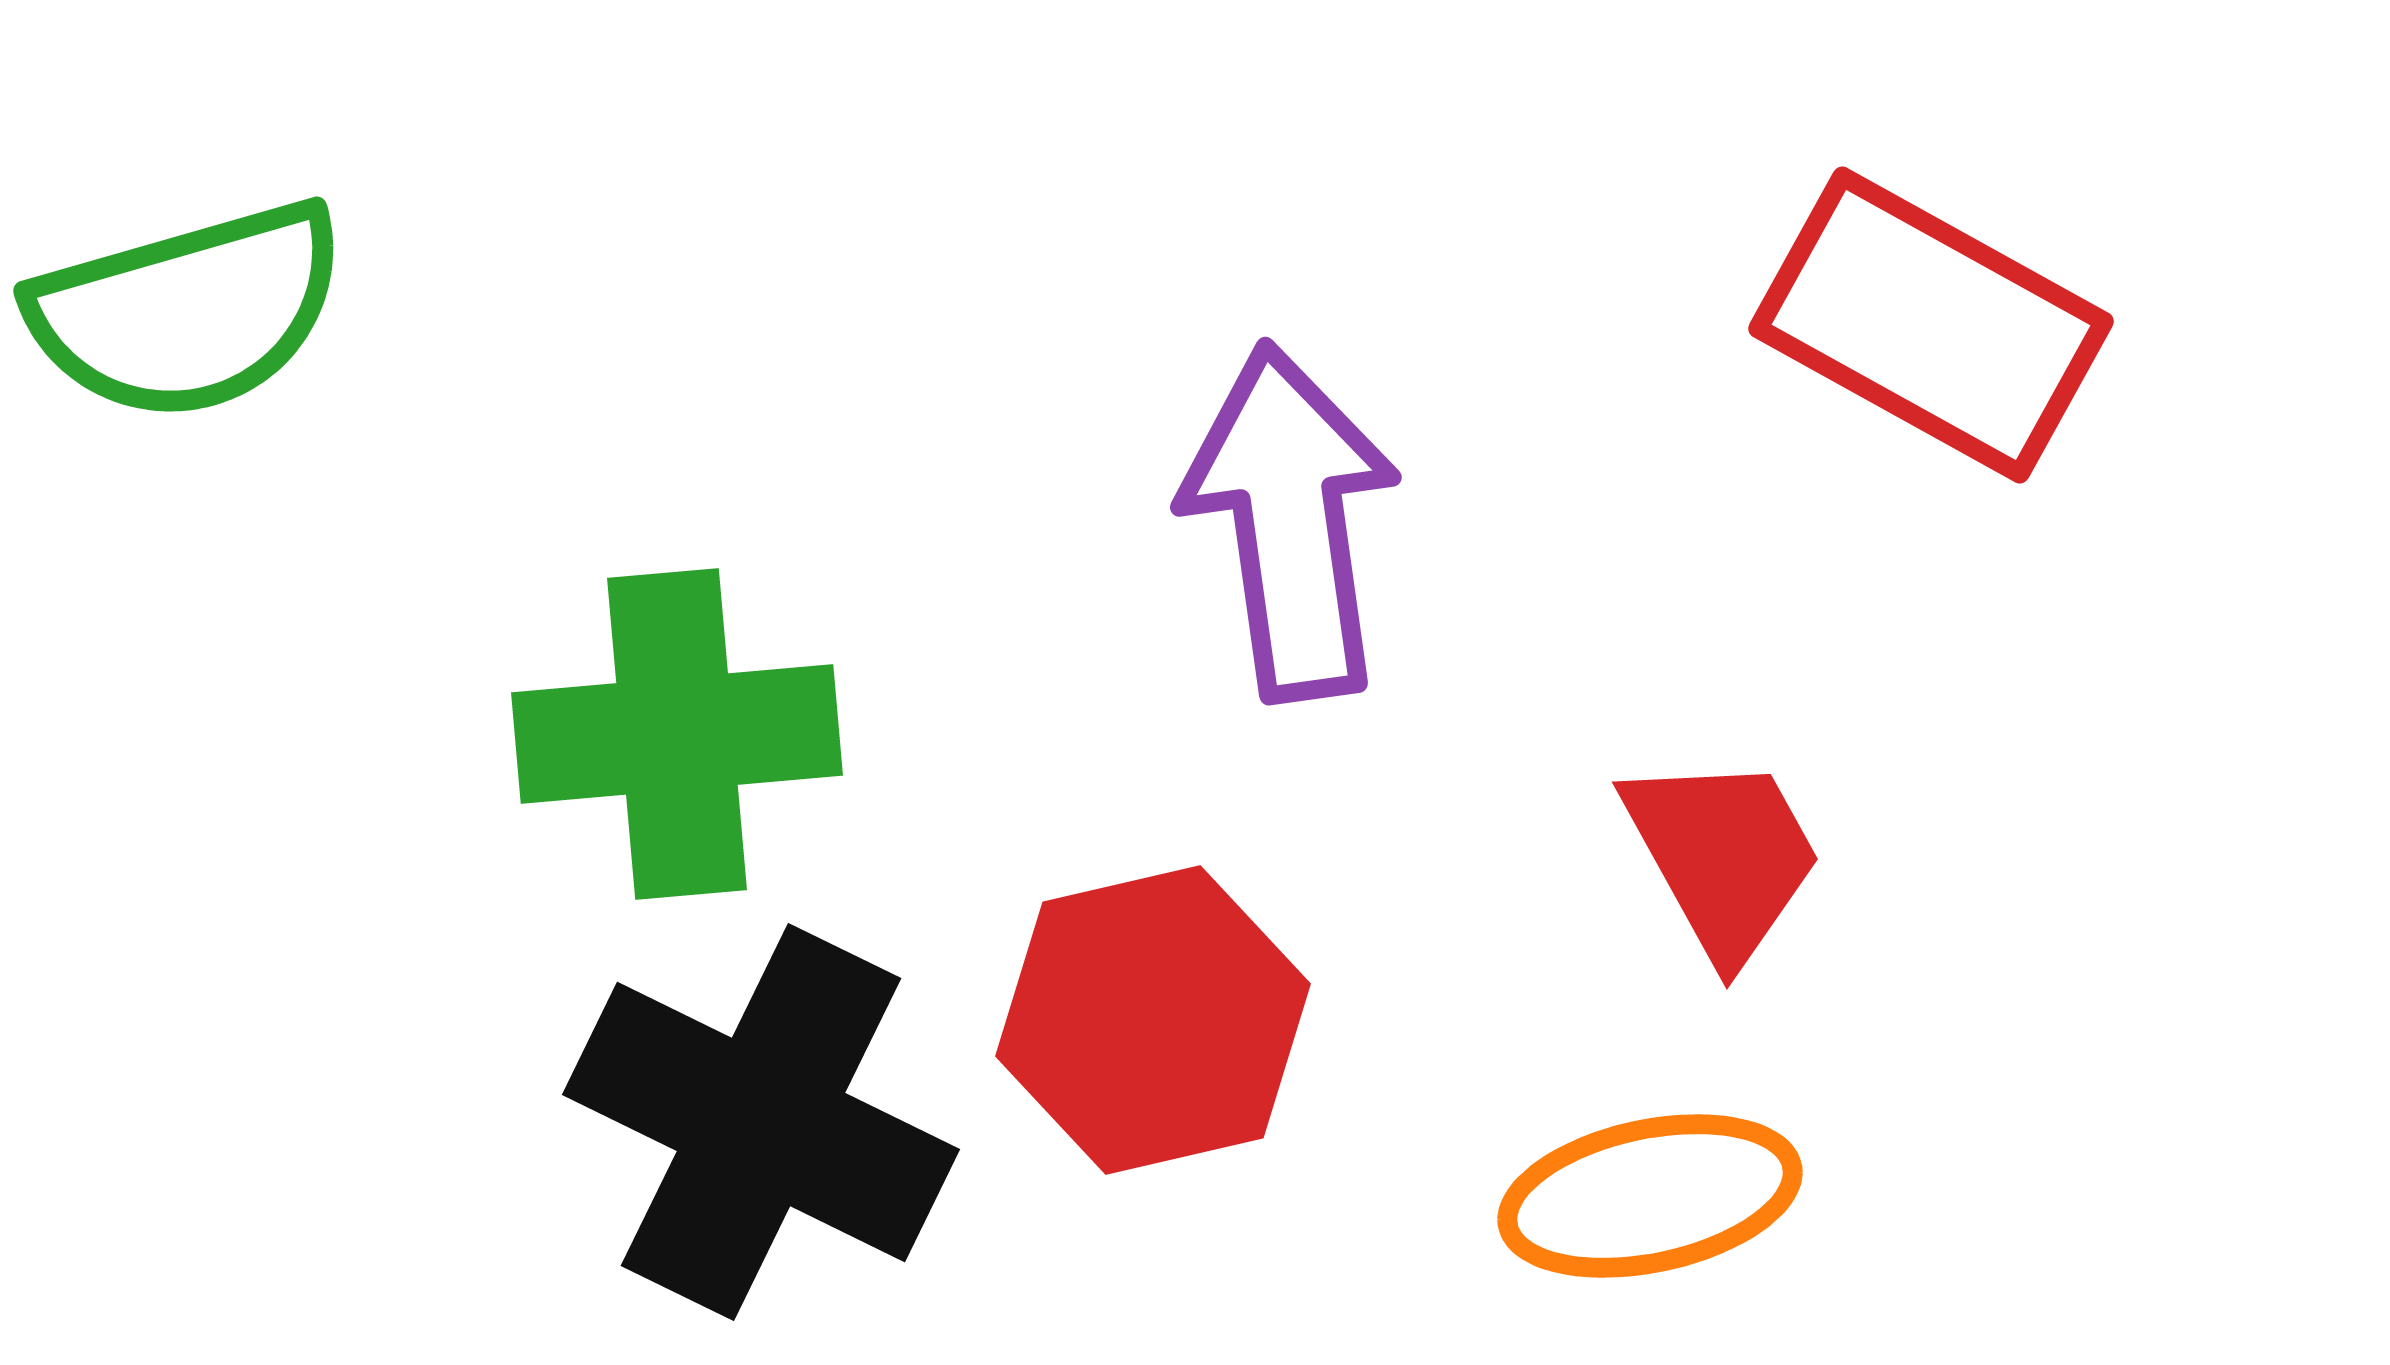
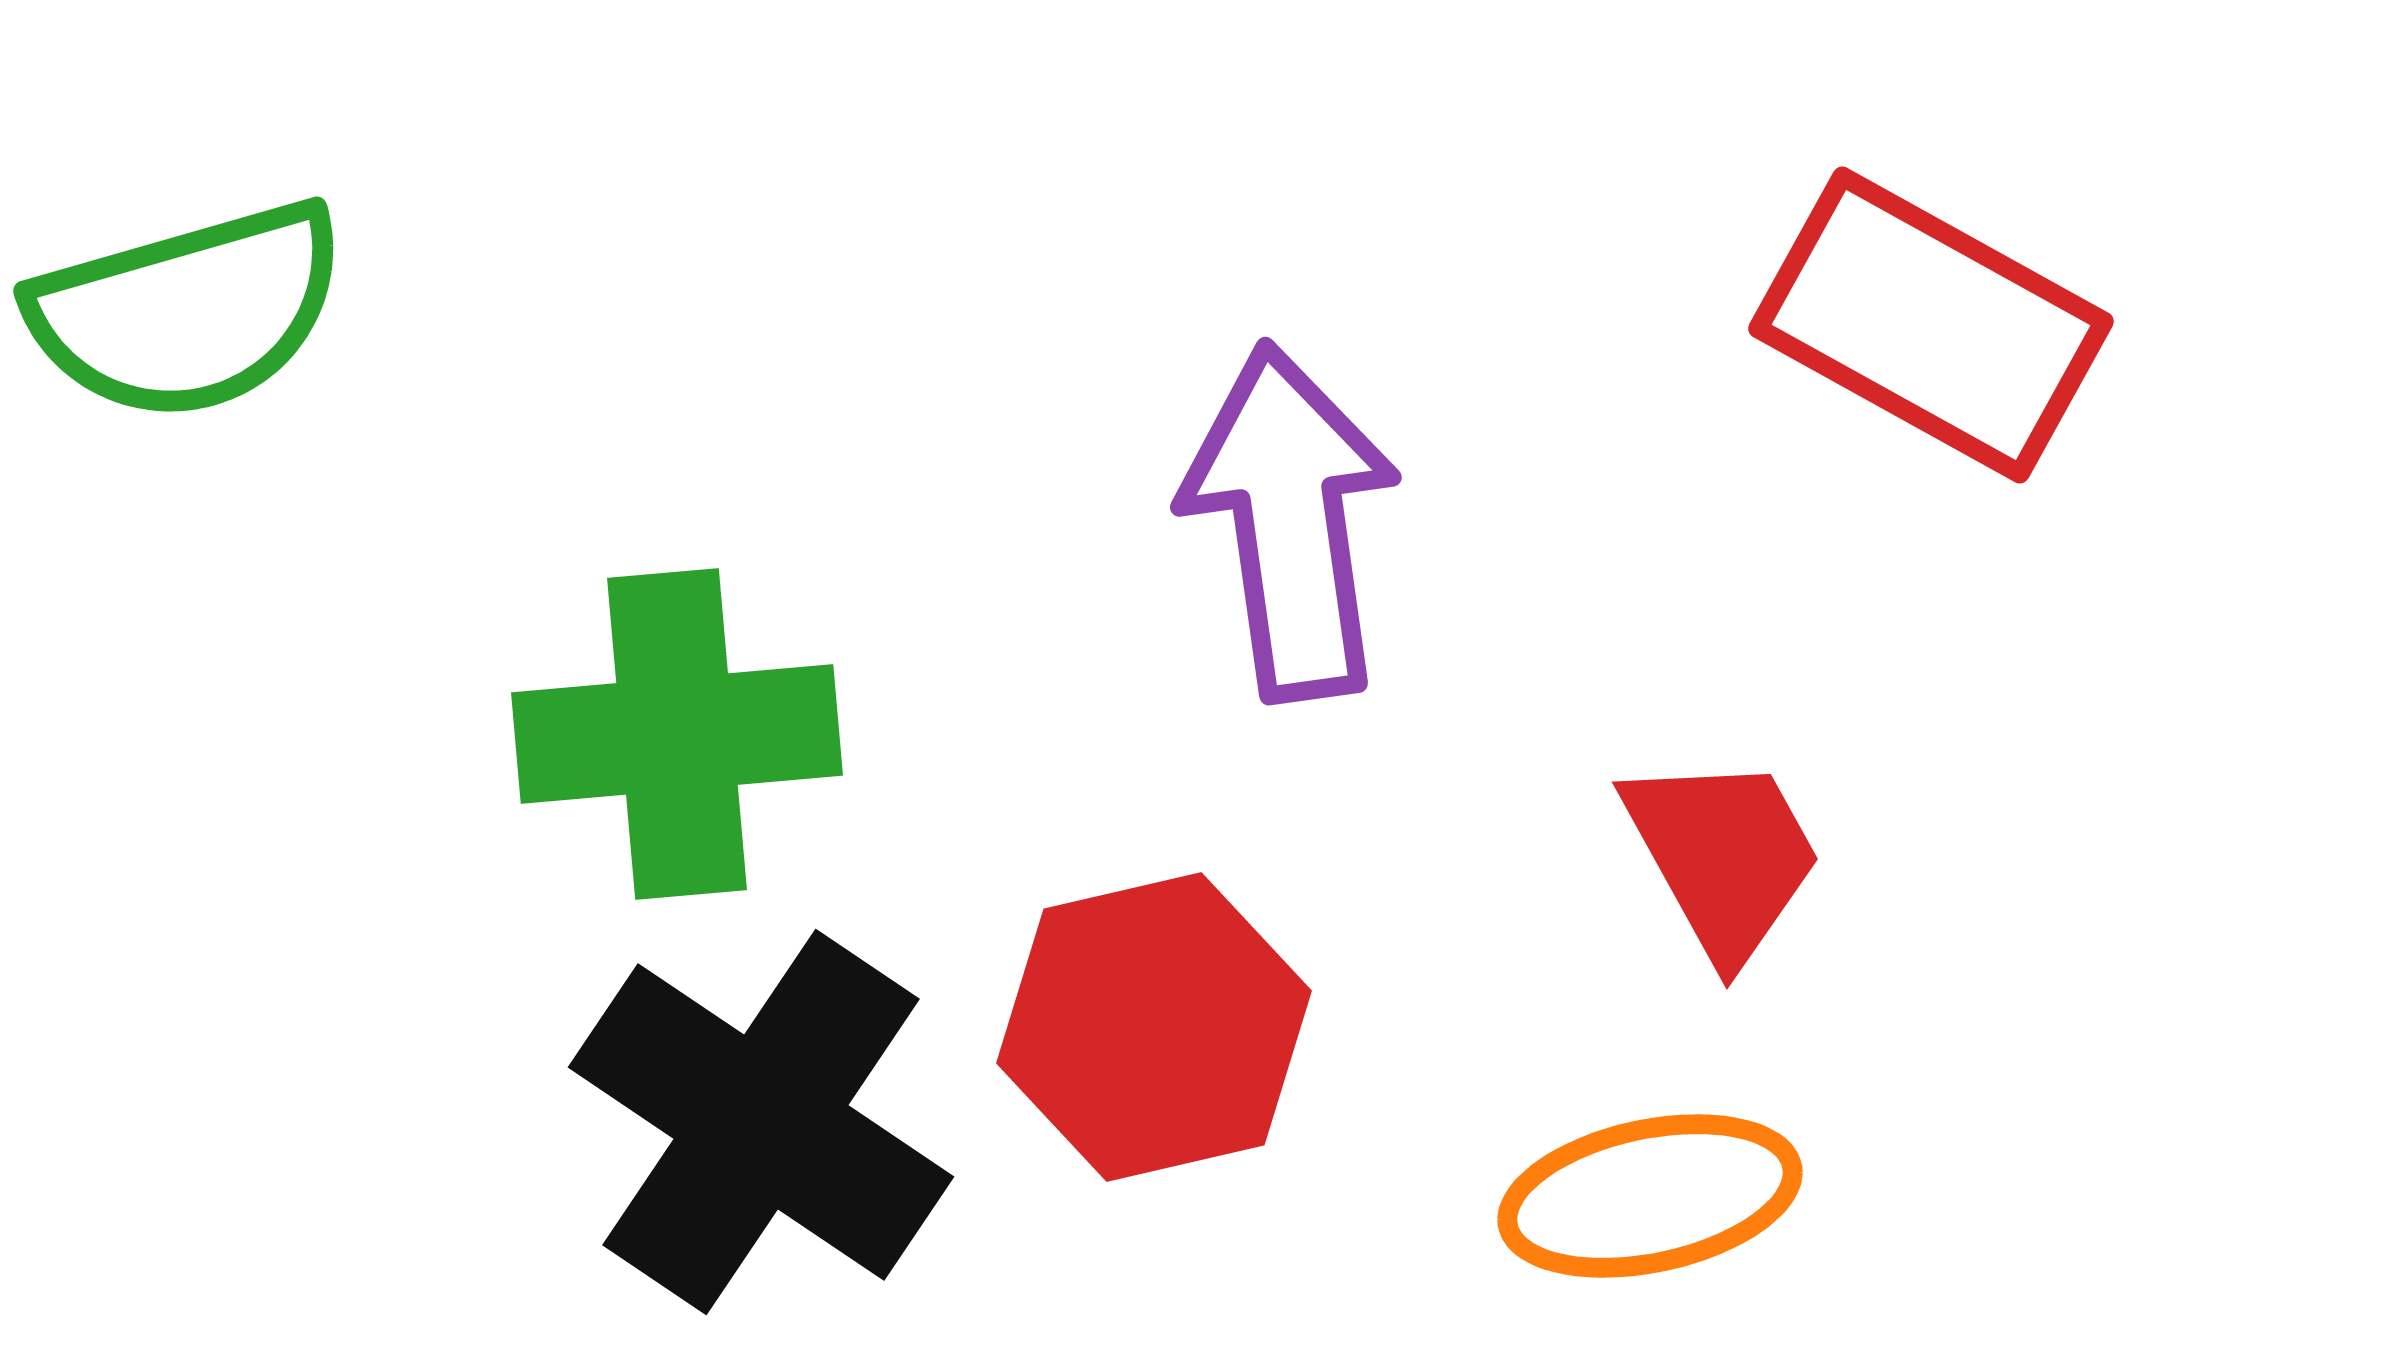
red hexagon: moved 1 px right, 7 px down
black cross: rotated 8 degrees clockwise
